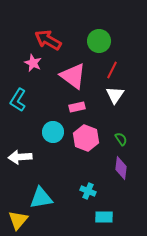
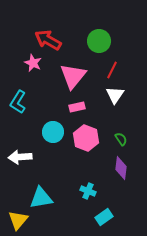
pink triangle: rotated 32 degrees clockwise
cyan L-shape: moved 2 px down
cyan rectangle: rotated 36 degrees counterclockwise
